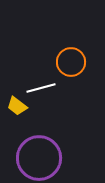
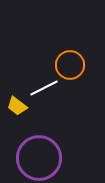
orange circle: moved 1 px left, 3 px down
white line: moved 3 px right; rotated 12 degrees counterclockwise
